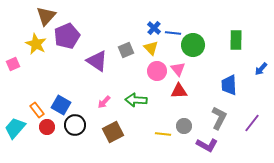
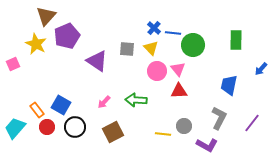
gray square: moved 1 px right, 1 px up; rotated 28 degrees clockwise
blue trapezoid: rotated 15 degrees clockwise
black circle: moved 2 px down
